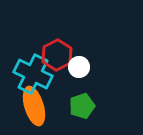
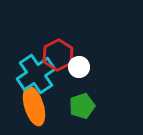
red hexagon: moved 1 px right
cyan cross: moved 3 px right; rotated 30 degrees clockwise
